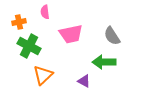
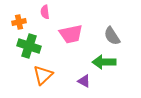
green cross: rotated 10 degrees counterclockwise
